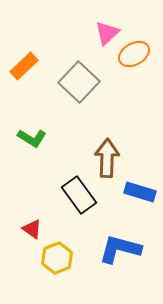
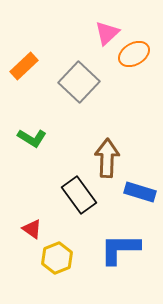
blue L-shape: rotated 15 degrees counterclockwise
